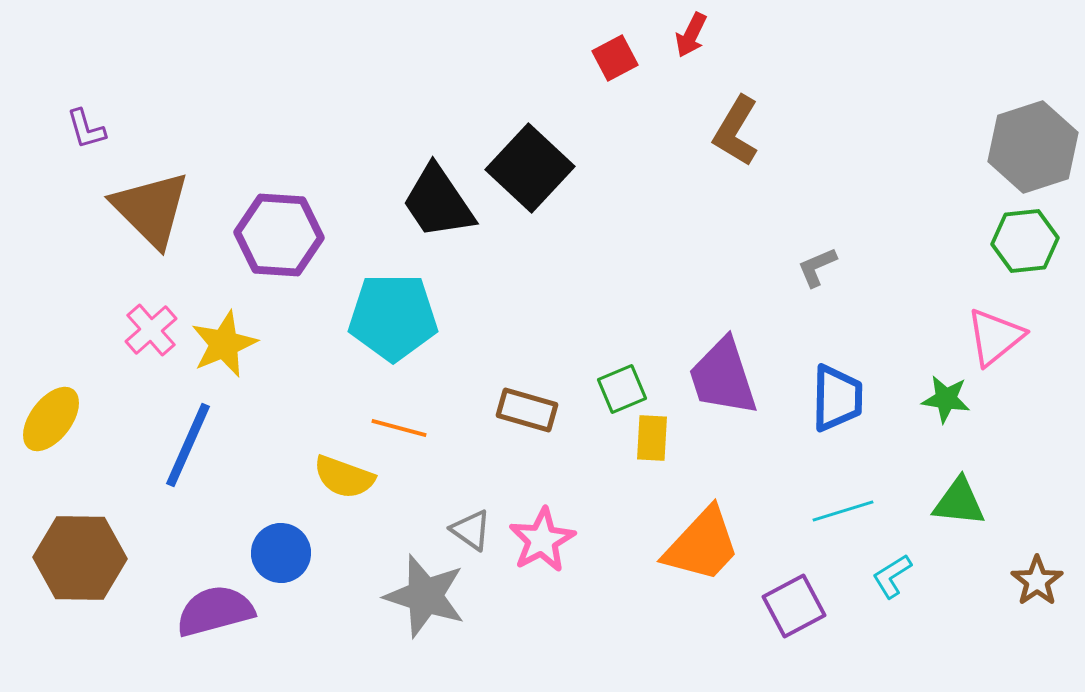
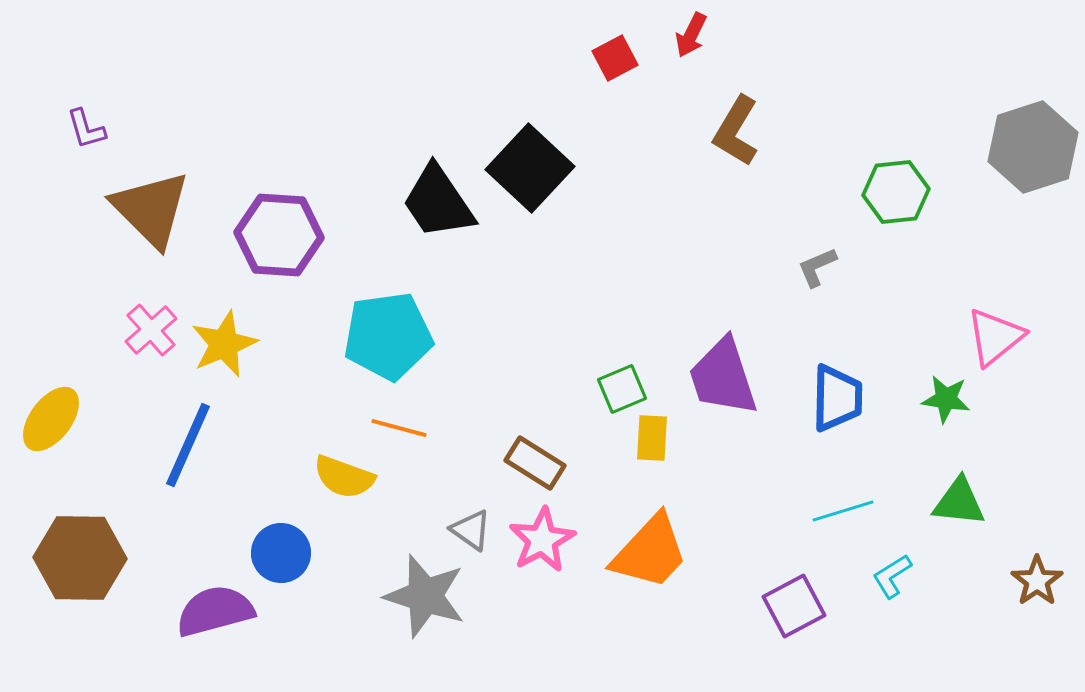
green hexagon: moved 129 px left, 49 px up
cyan pentagon: moved 5 px left, 19 px down; rotated 8 degrees counterclockwise
brown rectangle: moved 8 px right, 53 px down; rotated 16 degrees clockwise
orange trapezoid: moved 52 px left, 7 px down
